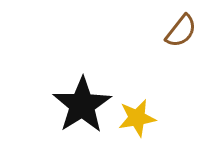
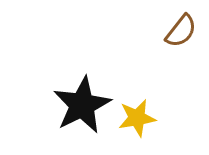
black star: rotated 6 degrees clockwise
